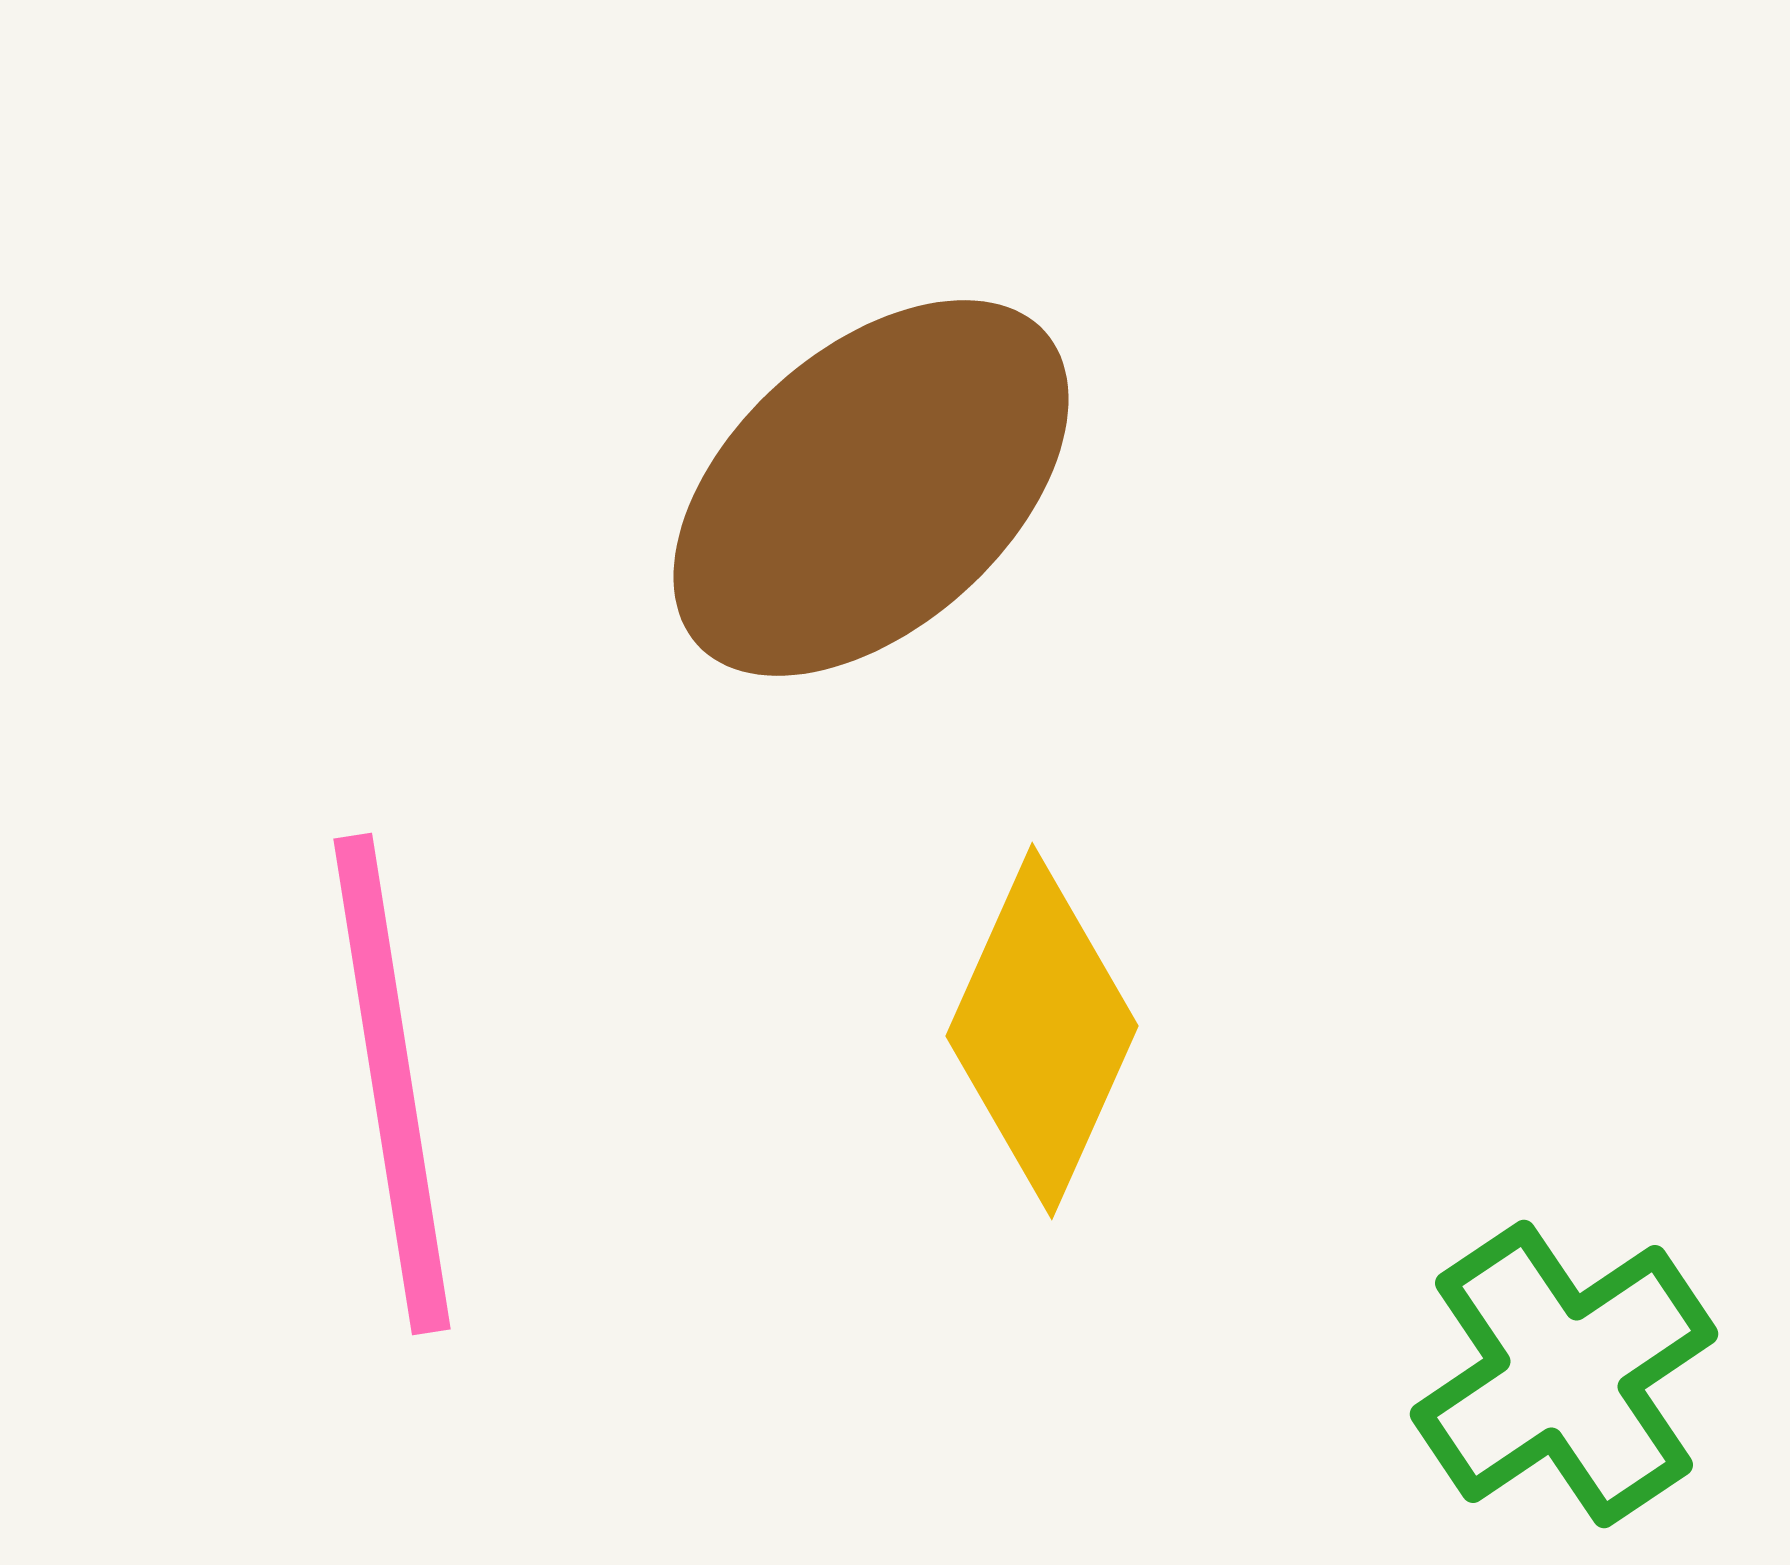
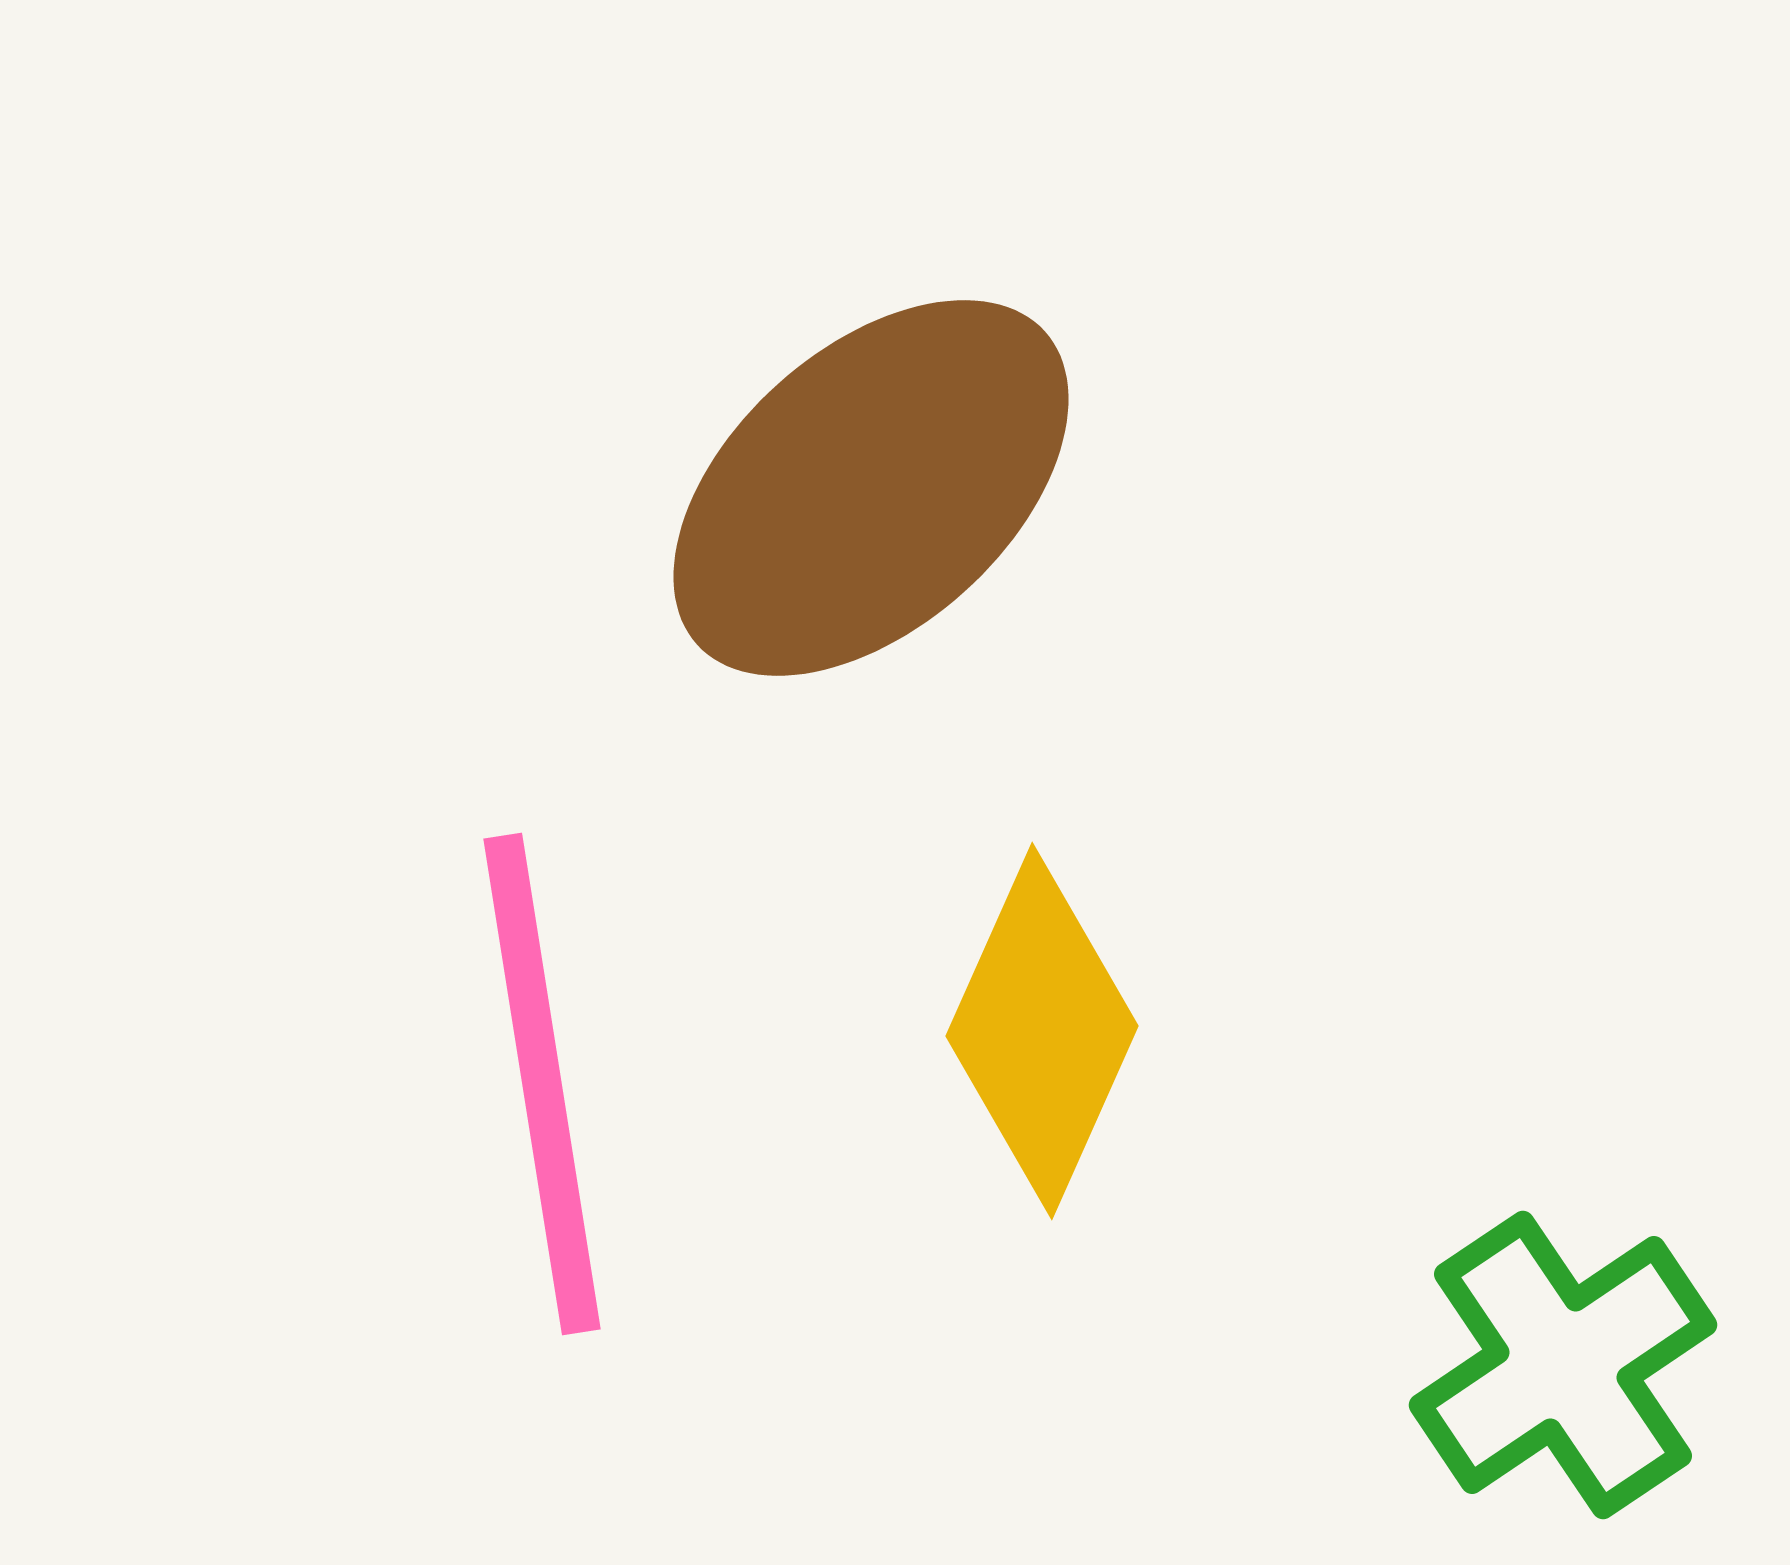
pink line: moved 150 px right
green cross: moved 1 px left, 9 px up
